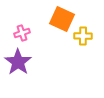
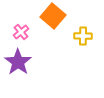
orange square: moved 9 px left, 3 px up; rotated 15 degrees clockwise
pink cross: moved 1 px left, 1 px up; rotated 21 degrees counterclockwise
